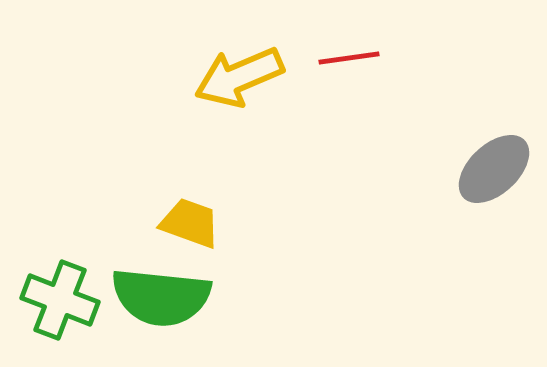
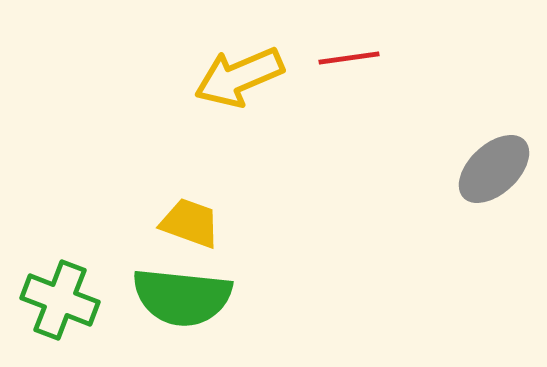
green semicircle: moved 21 px right
